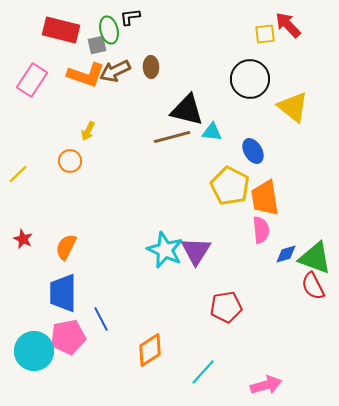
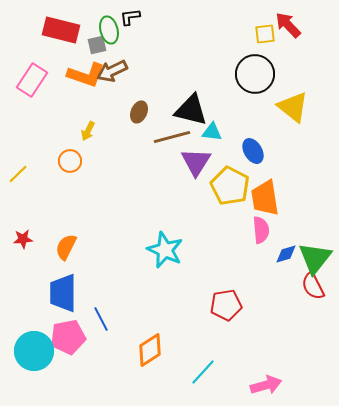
brown ellipse: moved 12 px left, 45 px down; rotated 25 degrees clockwise
brown arrow: moved 3 px left
black circle: moved 5 px right, 5 px up
black triangle: moved 4 px right
red star: rotated 30 degrees counterclockwise
purple triangle: moved 89 px up
green triangle: rotated 48 degrees clockwise
red pentagon: moved 2 px up
